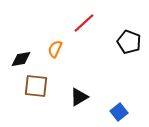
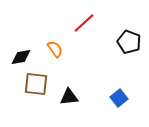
orange semicircle: rotated 120 degrees clockwise
black diamond: moved 2 px up
brown square: moved 2 px up
black triangle: moved 10 px left; rotated 24 degrees clockwise
blue square: moved 14 px up
